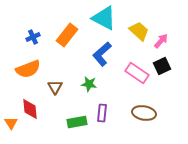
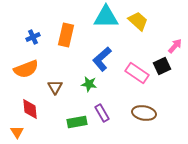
cyan triangle: moved 2 px right, 1 px up; rotated 28 degrees counterclockwise
yellow trapezoid: moved 1 px left, 10 px up
orange rectangle: moved 1 px left; rotated 25 degrees counterclockwise
pink arrow: moved 14 px right, 5 px down
blue L-shape: moved 5 px down
orange semicircle: moved 2 px left
purple rectangle: rotated 36 degrees counterclockwise
orange triangle: moved 6 px right, 9 px down
